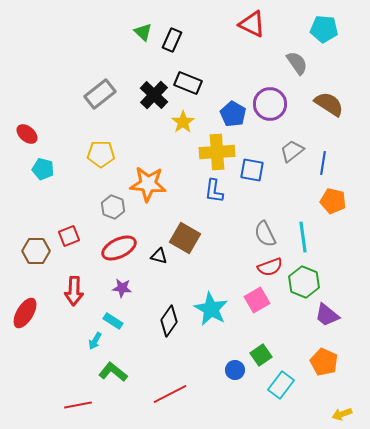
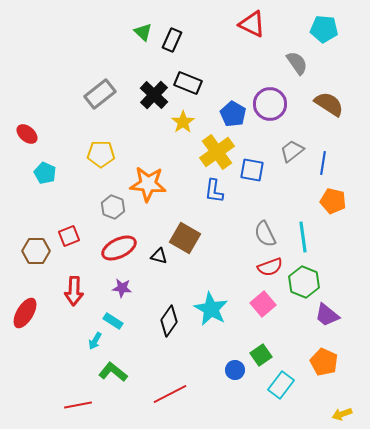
yellow cross at (217, 152): rotated 32 degrees counterclockwise
cyan pentagon at (43, 169): moved 2 px right, 4 px down; rotated 10 degrees clockwise
pink square at (257, 300): moved 6 px right, 4 px down; rotated 10 degrees counterclockwise
